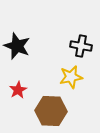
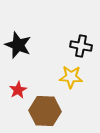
black star: moved 1 px right, 1 px up
yellow star: rotated 15 degrees clockwise
brown hexagon: moved 6 px left
